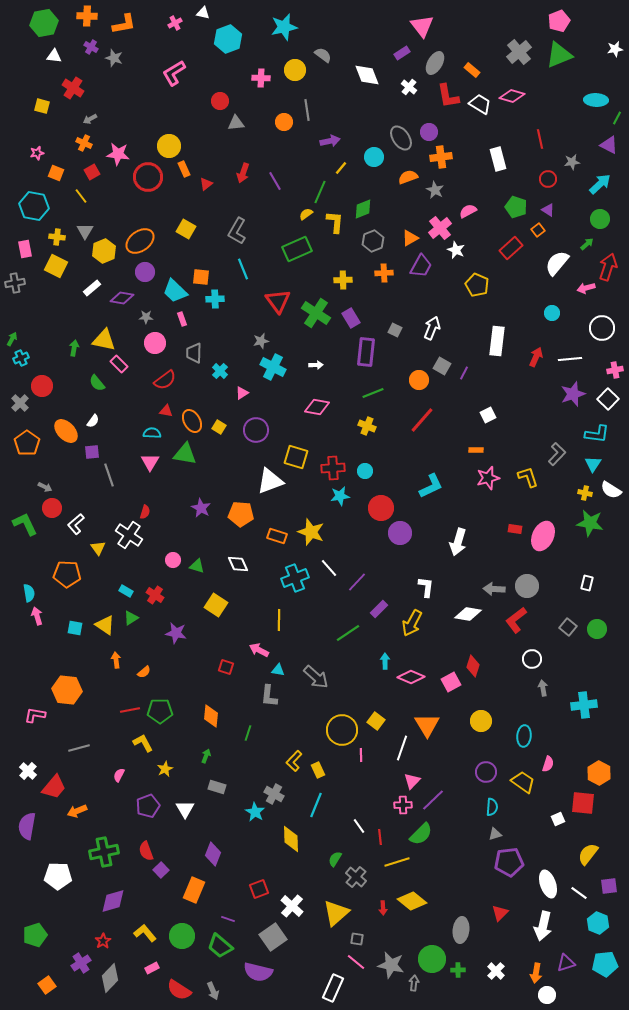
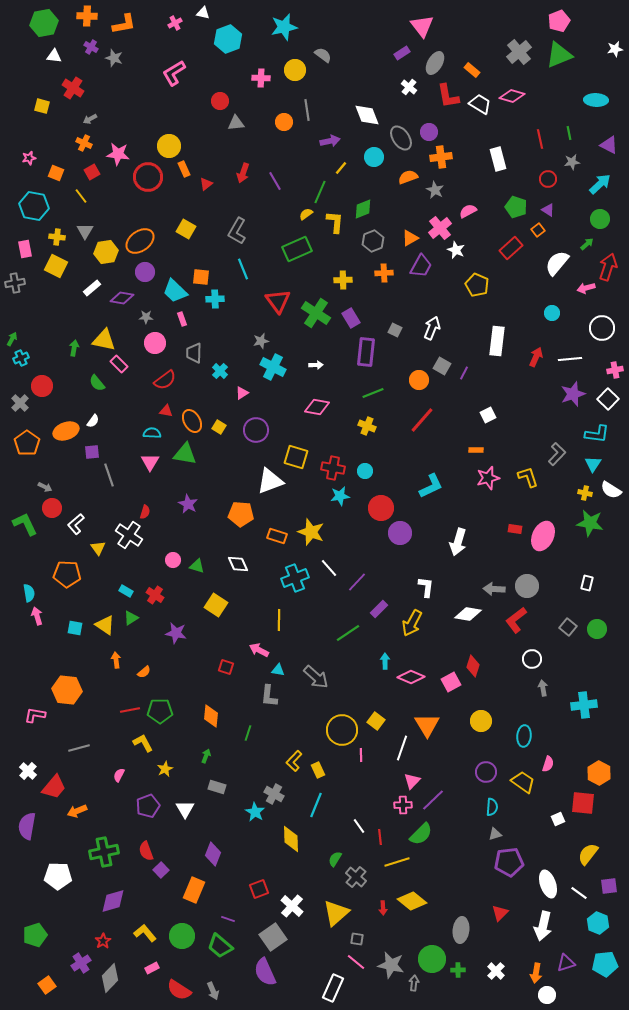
white diamond at (367, 75): moved 40 px down
green line at (617, 118): moved 48 px left, 15 px down; rotated 40 degrees counterclockwise
pink star at (37, 153): moved 8 px left, 5 px down
yellow hexagon at (104, 251): moved 2 px right, 1 px down; rotated 15 degrees clockwise
orange ellipse at (66, 431): rotated 65 degrees counterclockwise
red cross at (333, 468): rotated 15 degrees clockwise
purple star at (201, 508): moved 13 px left, 4 px up
purple semicircle at (258, 972): moved 7 px right; rotated 52 degrees clockwise
